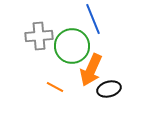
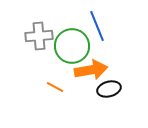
blue line: moved 4 px right, 7 px down
orange arrow: rotated 124 degrees counterclockwise
